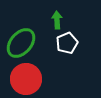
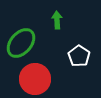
white pentagon: moved 12 px right, 13 px down; rotated 15 degrees counterclockwise
red circle: moved 9 px right
